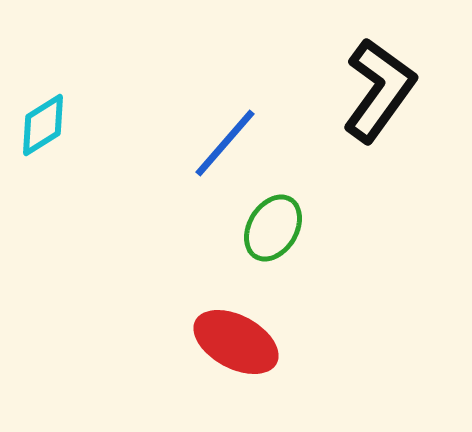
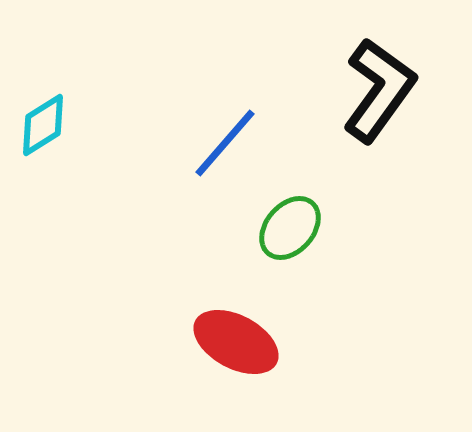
green ellipse: moved 17 px right; rotated 10 degrees clockwise
